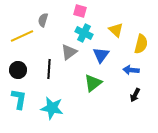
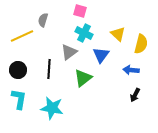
yellow triangle: moved 2 px right, 4 px down
green triangle: moved 10 px left, 5 px up
